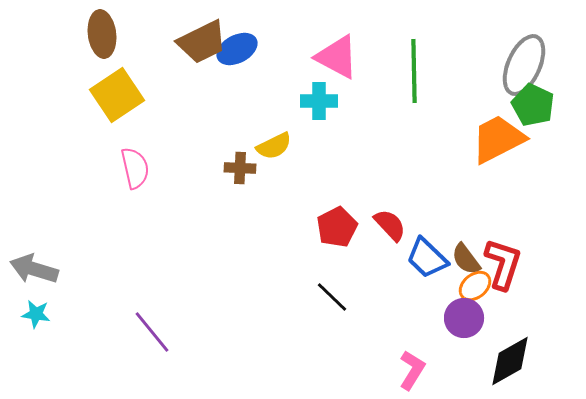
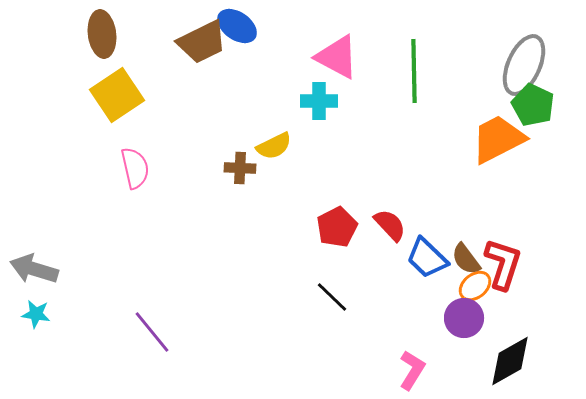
blue ellipse: moved 23 px up; rotated 63 degrees clockwise
